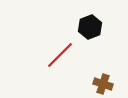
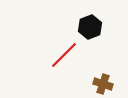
red line: moved 4 px right
